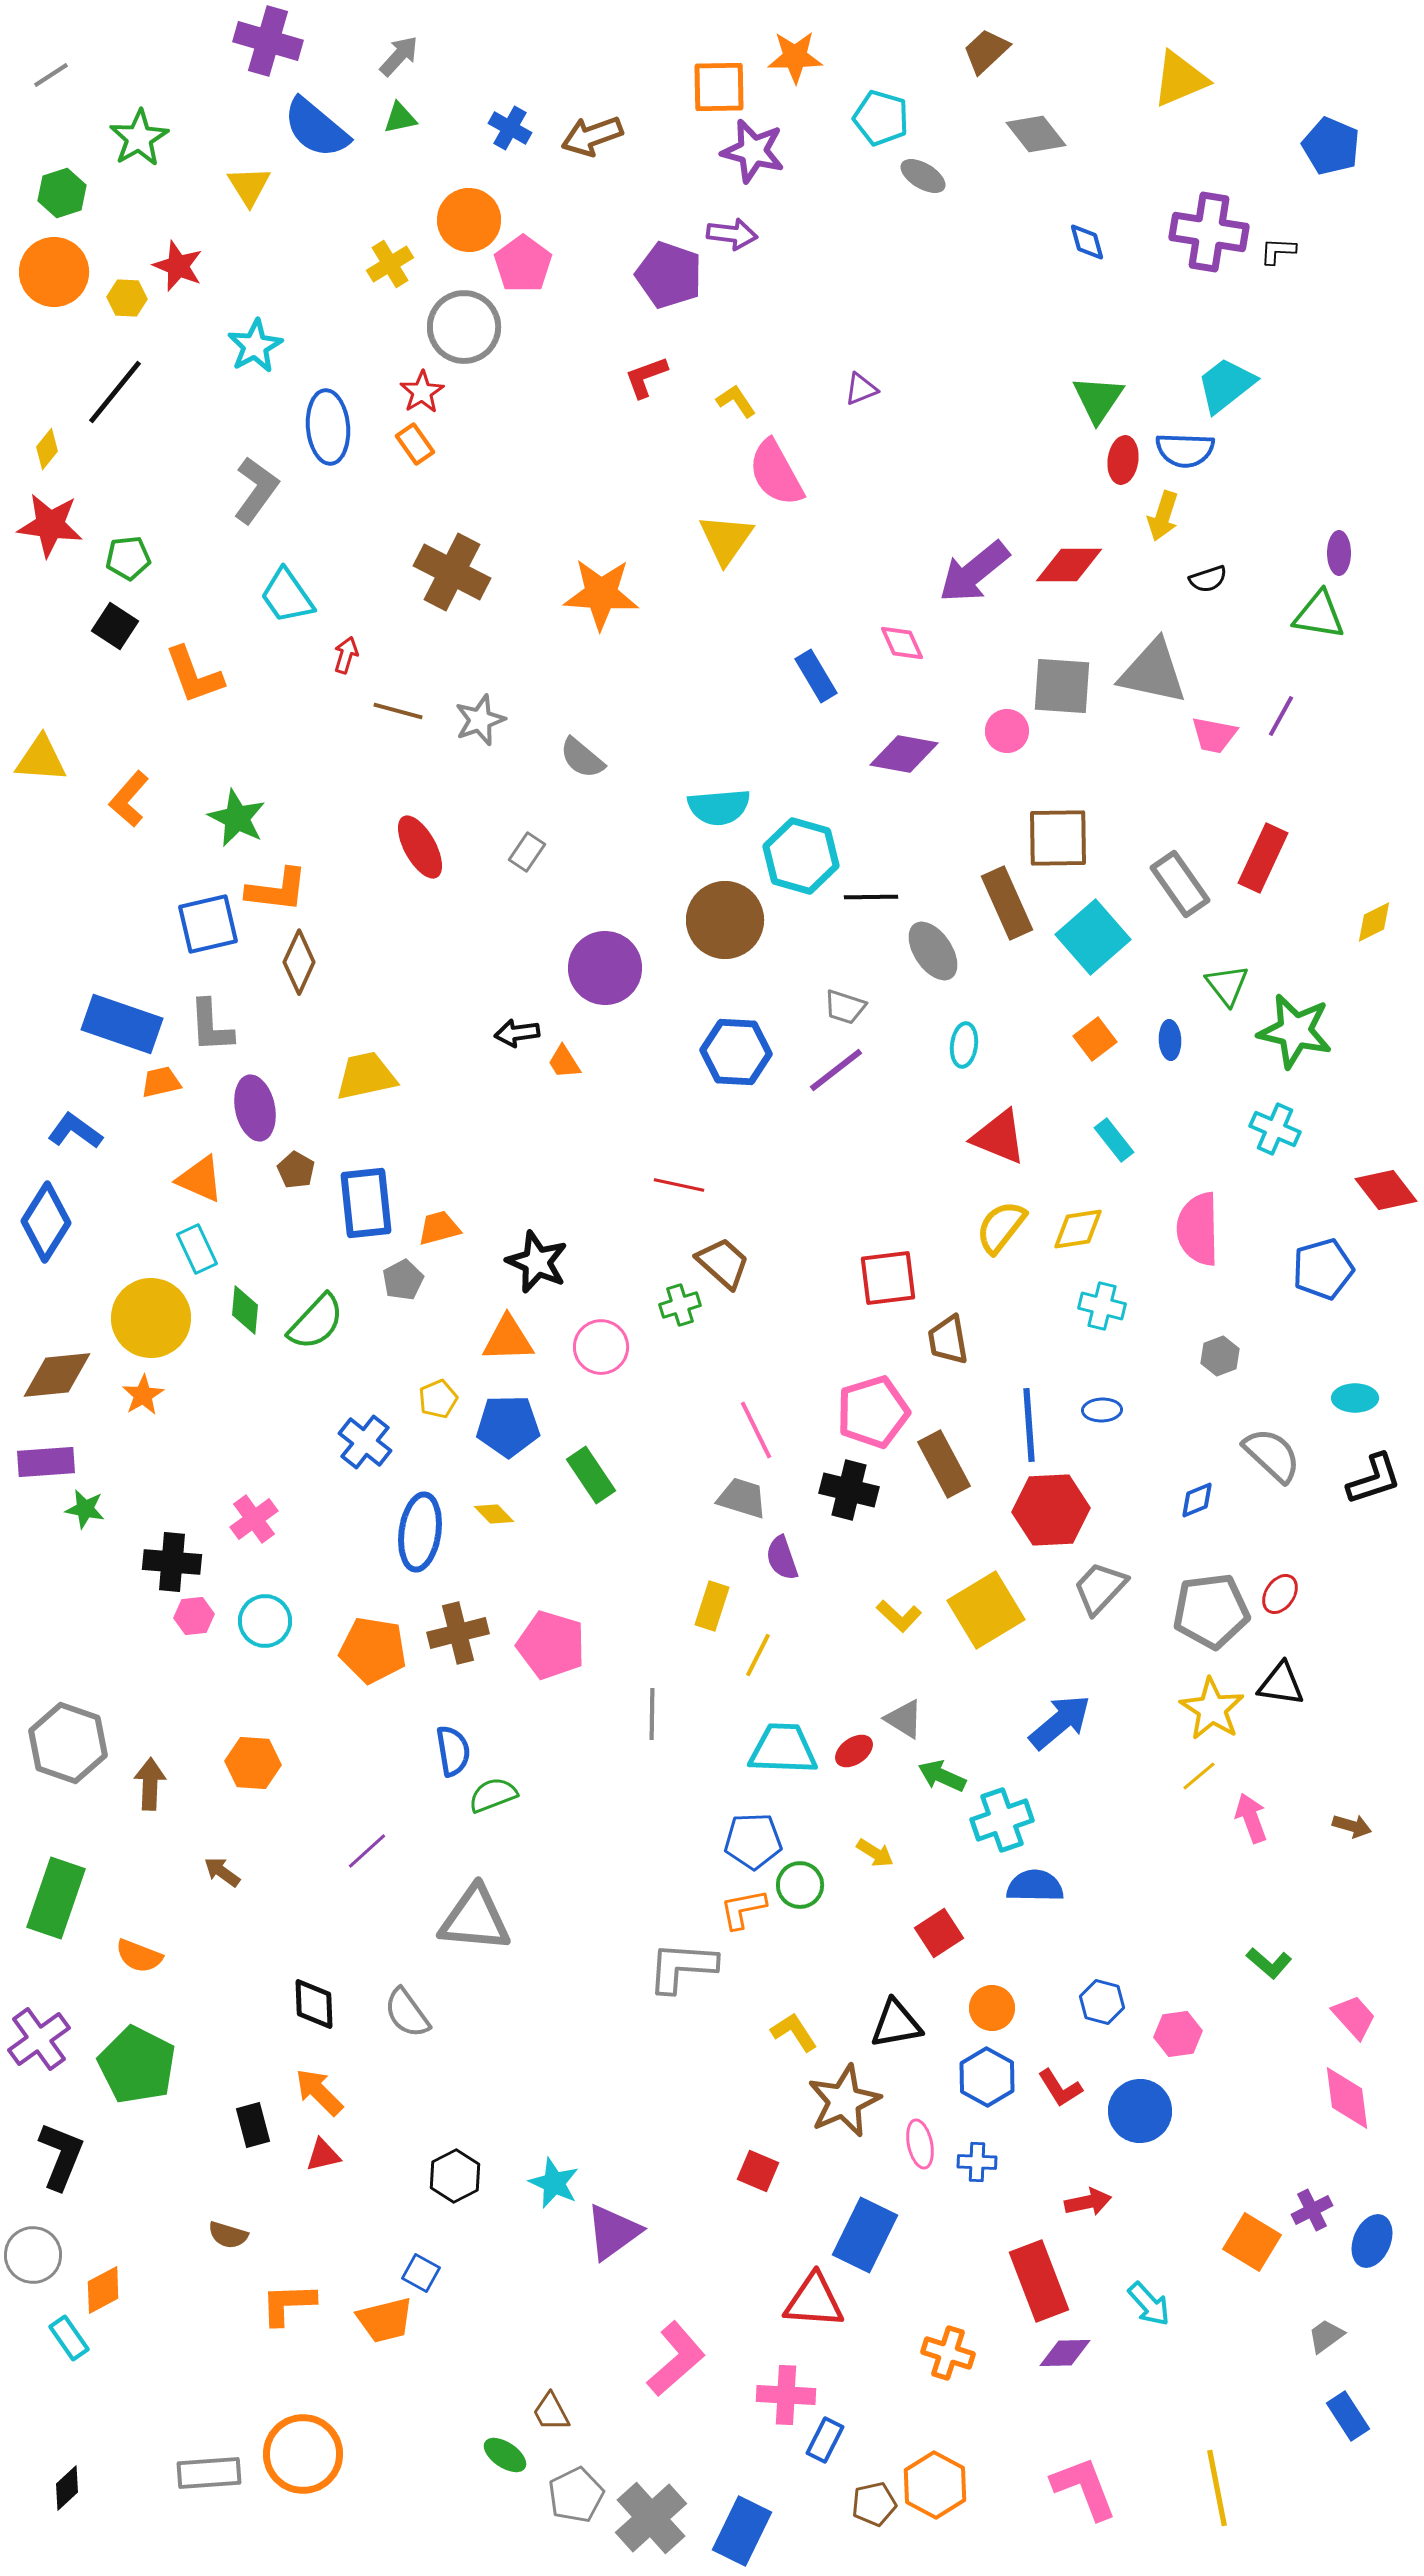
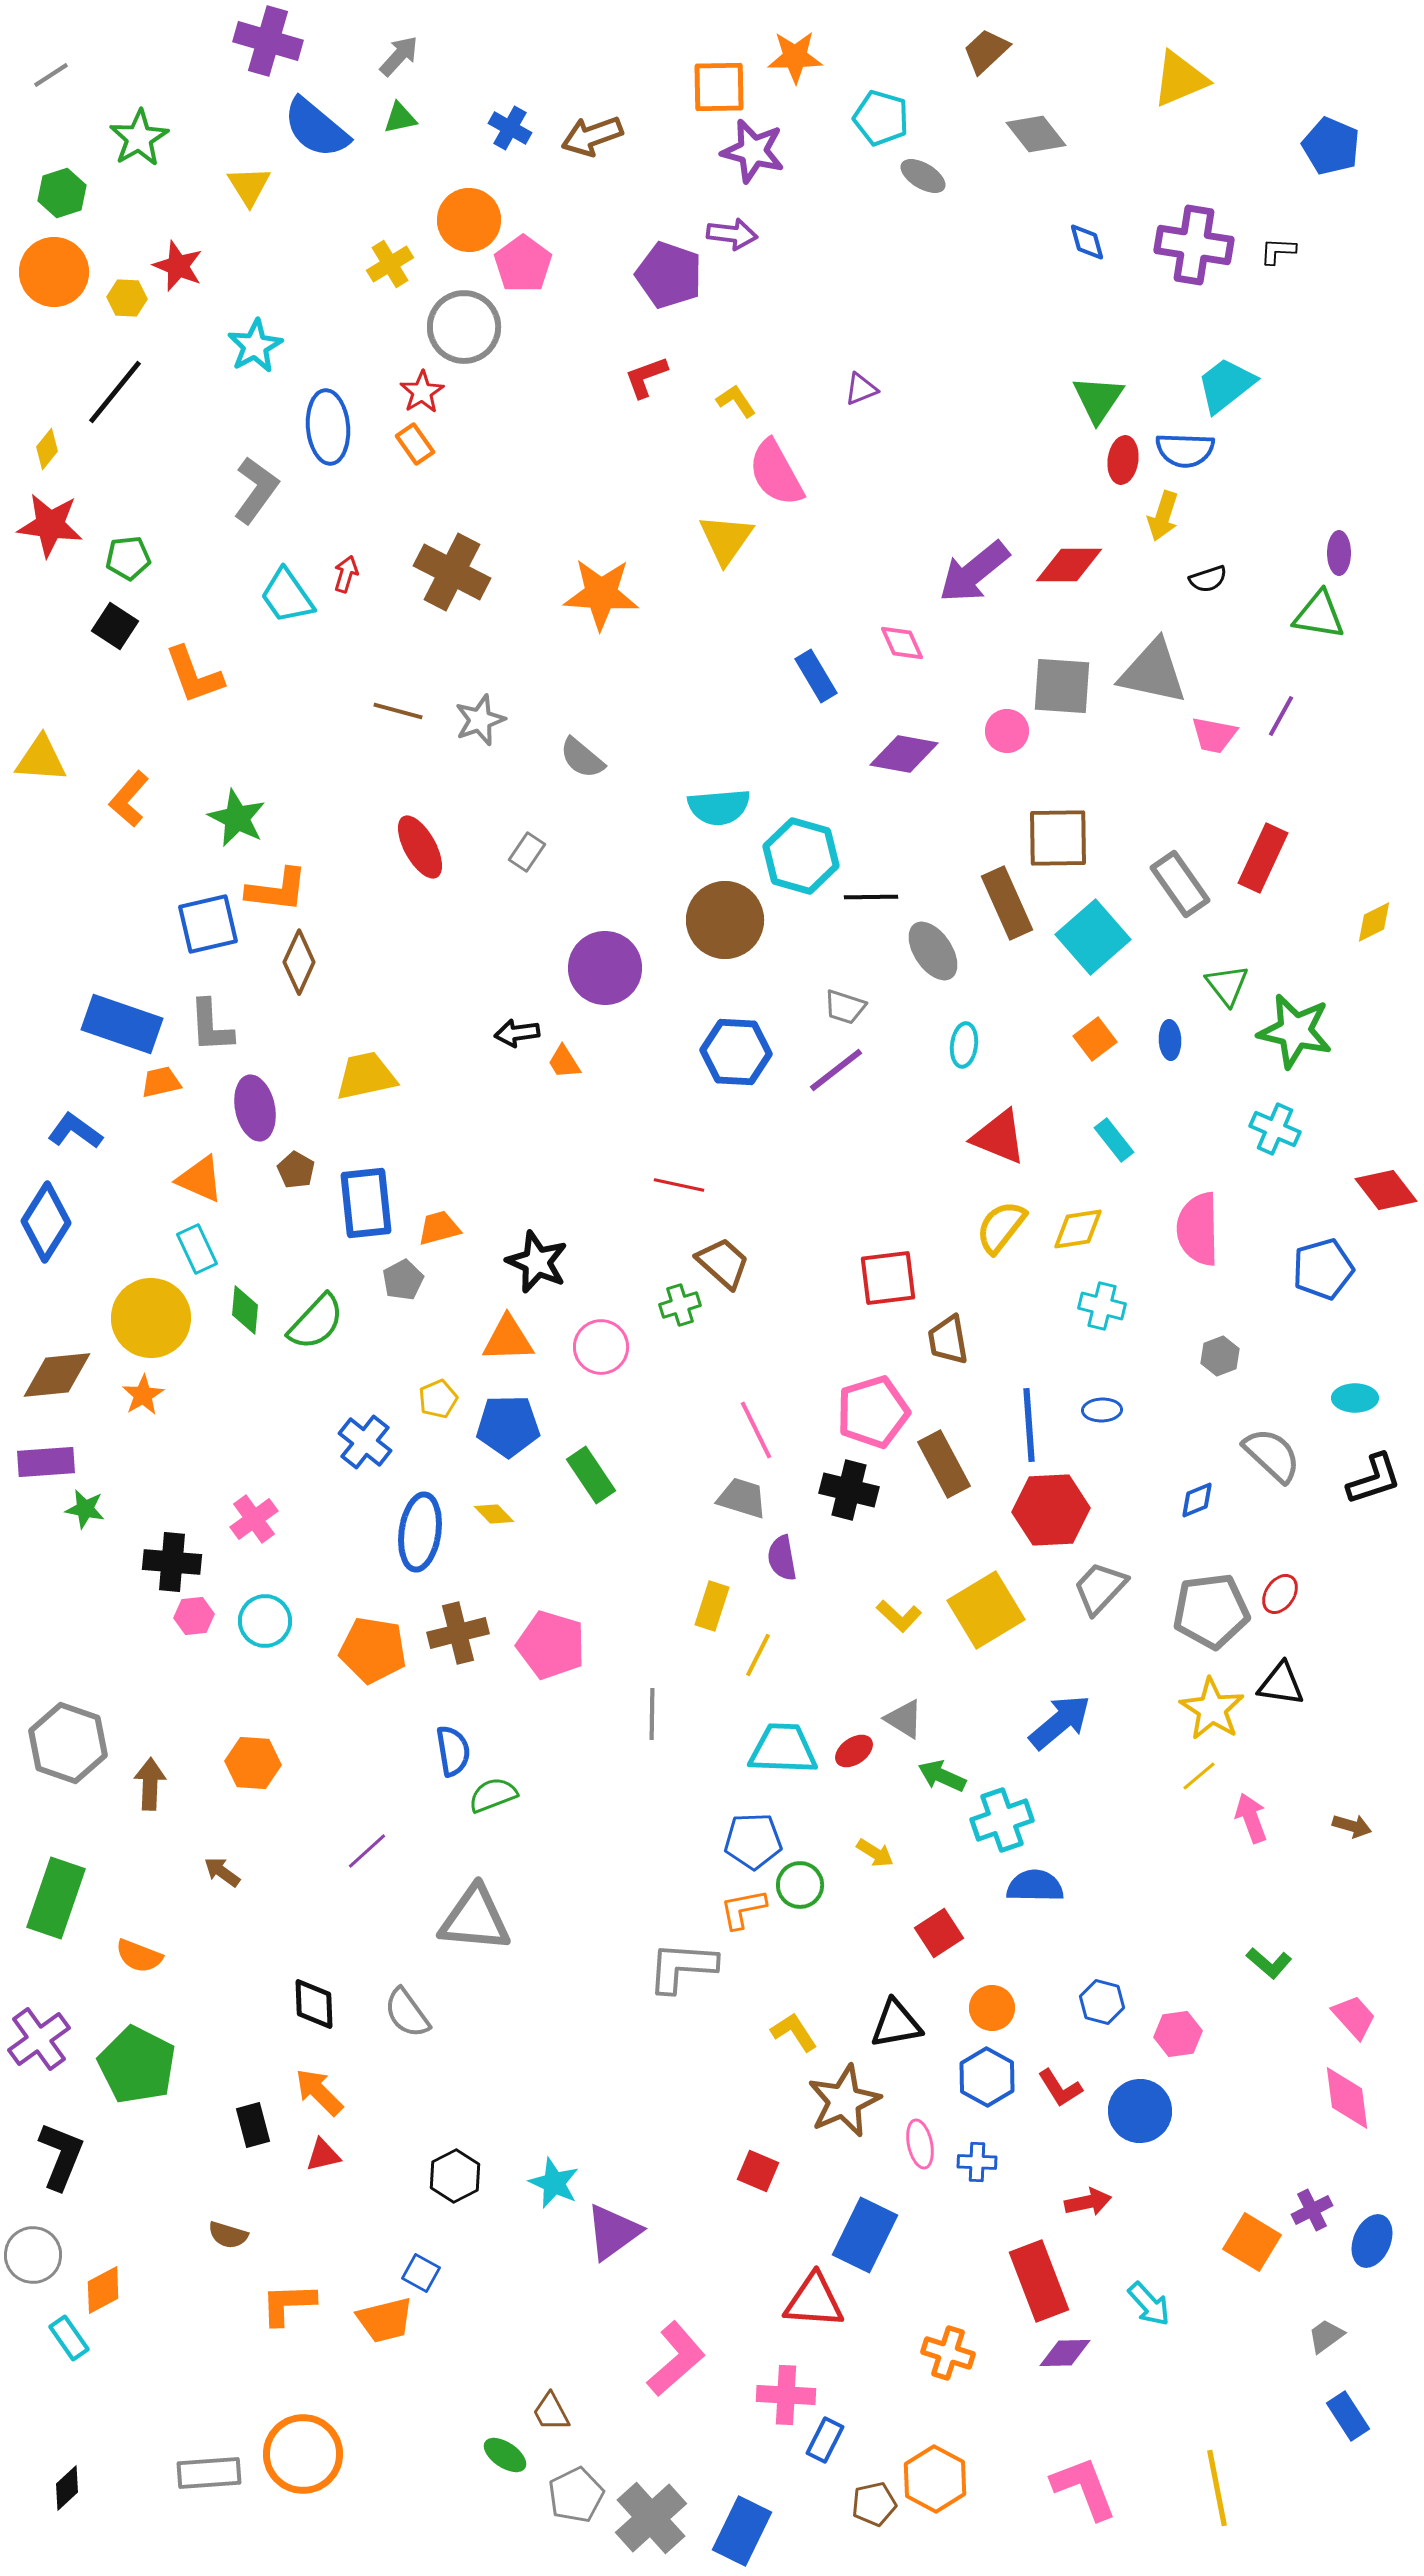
purple cross at (1209, 232): moved 15 px left, 13 px down
red arrow at (346, 655): moved 81 px up
purple semicircle at (782, 1558): rotated 9 degrees clockwise
orange hexagon at (935, 2485): moved 6 px up
